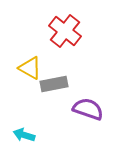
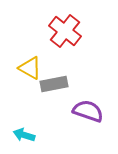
purple semicircle: moved 2 px down
